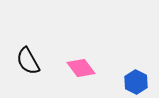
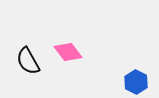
pink diamond: moved 13 px left, 16 px up
